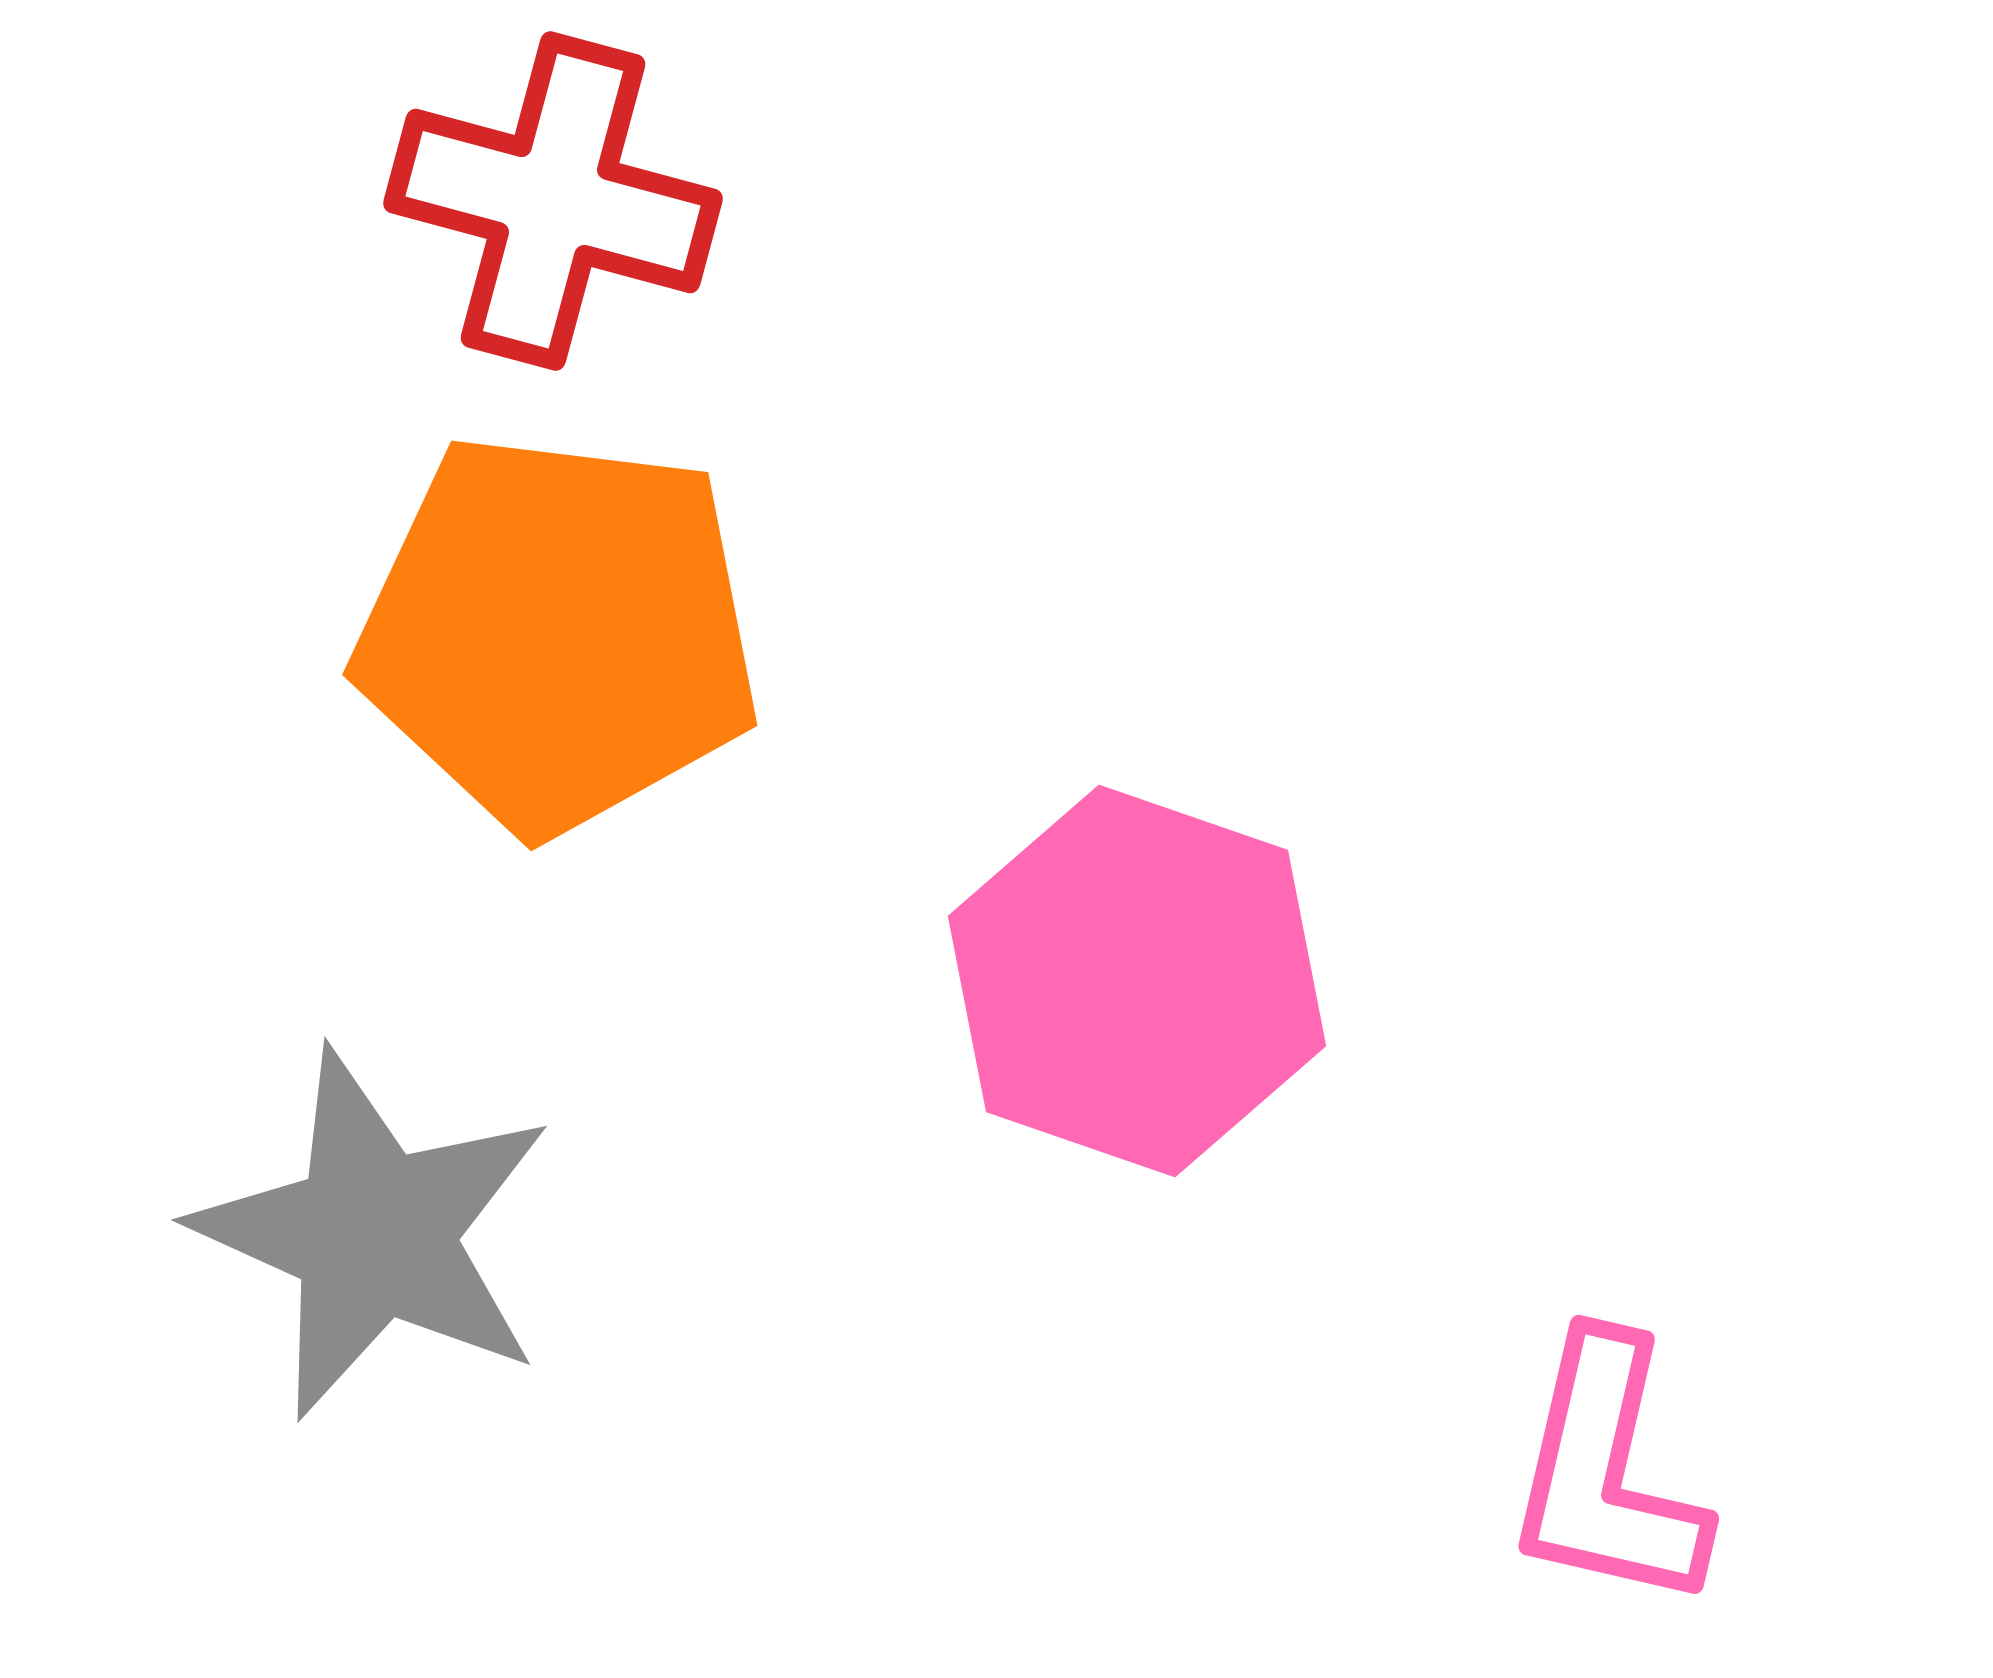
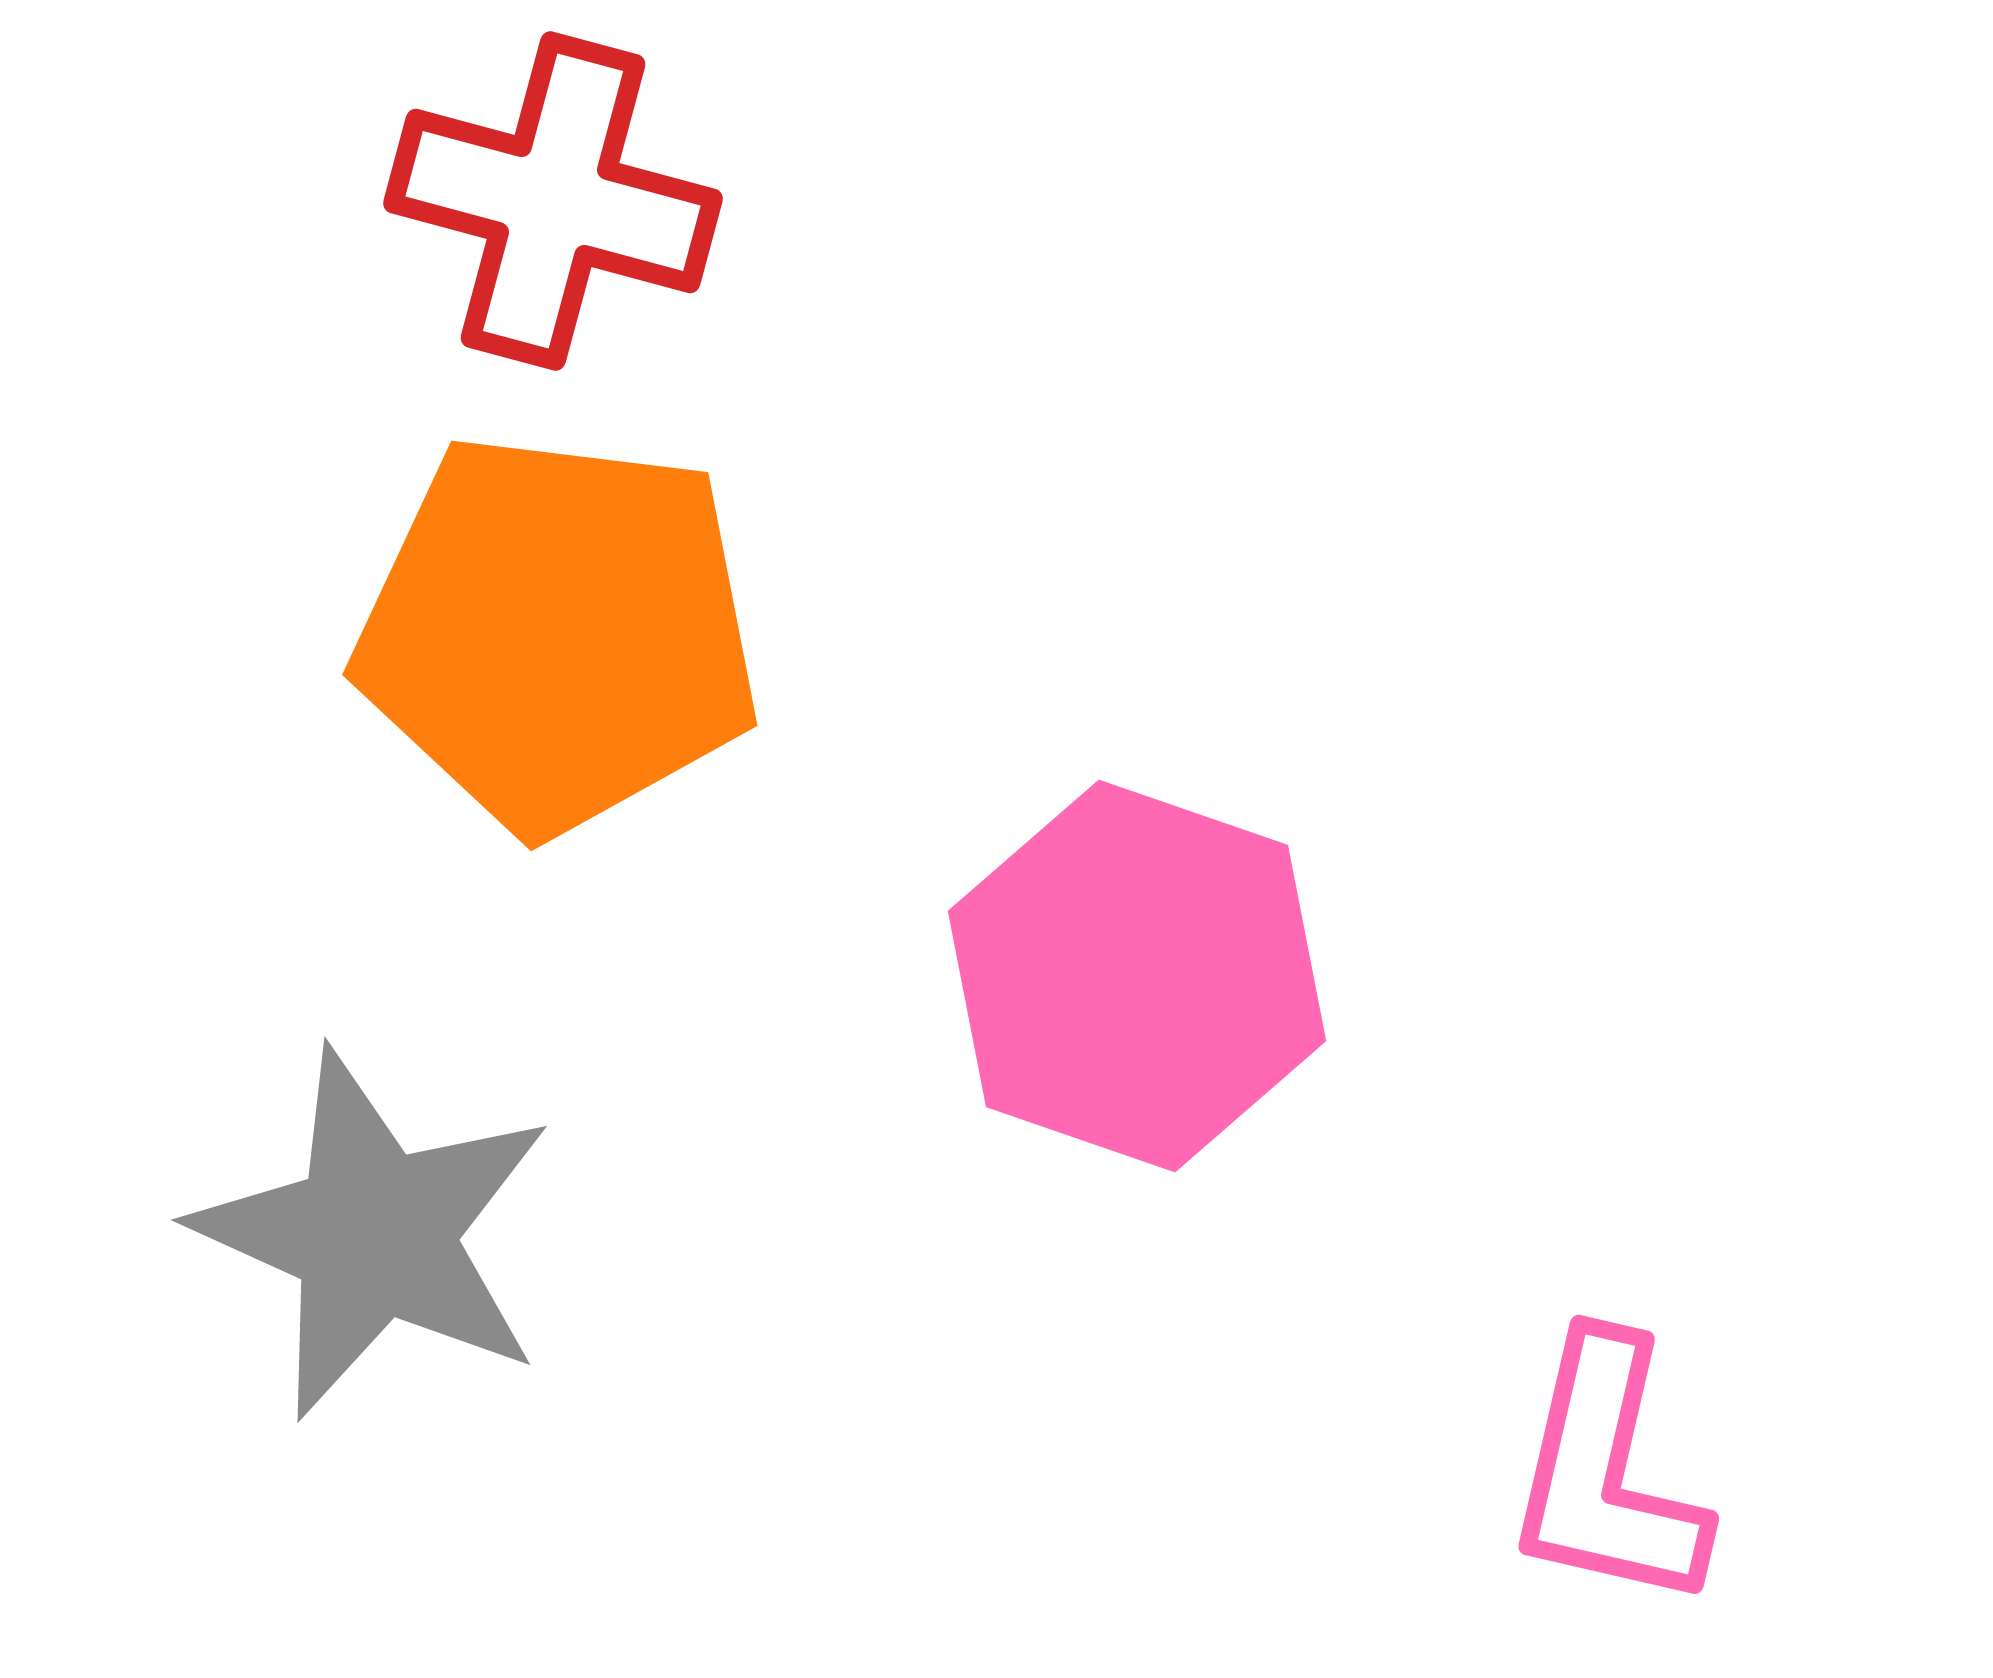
pink hexagon: moved 5 px up
